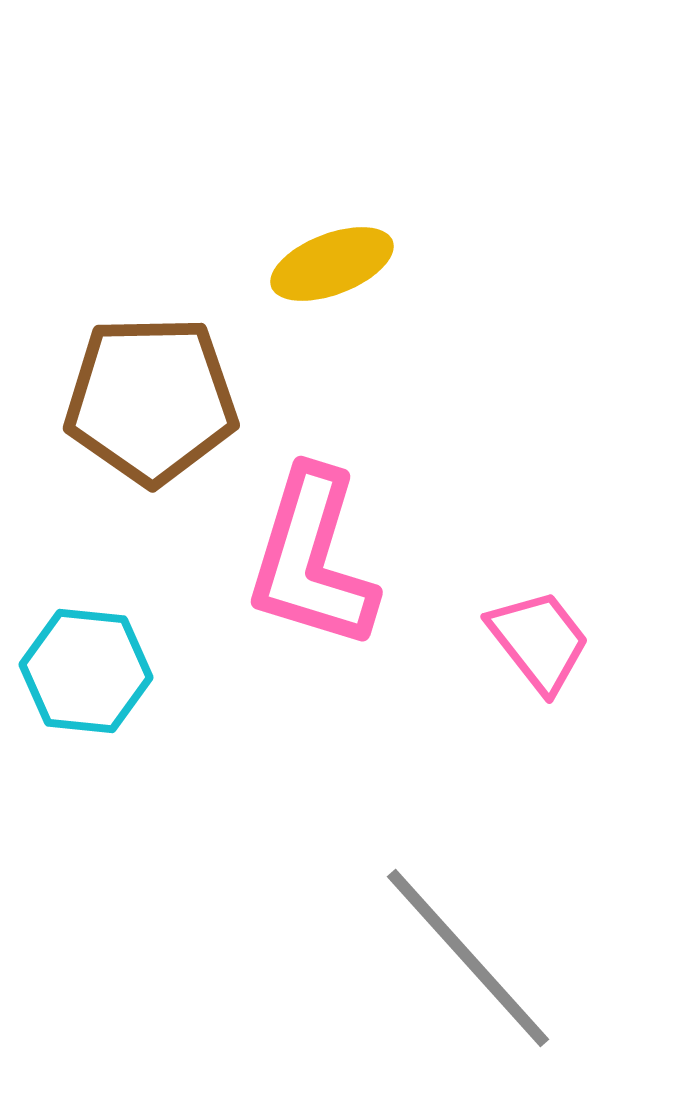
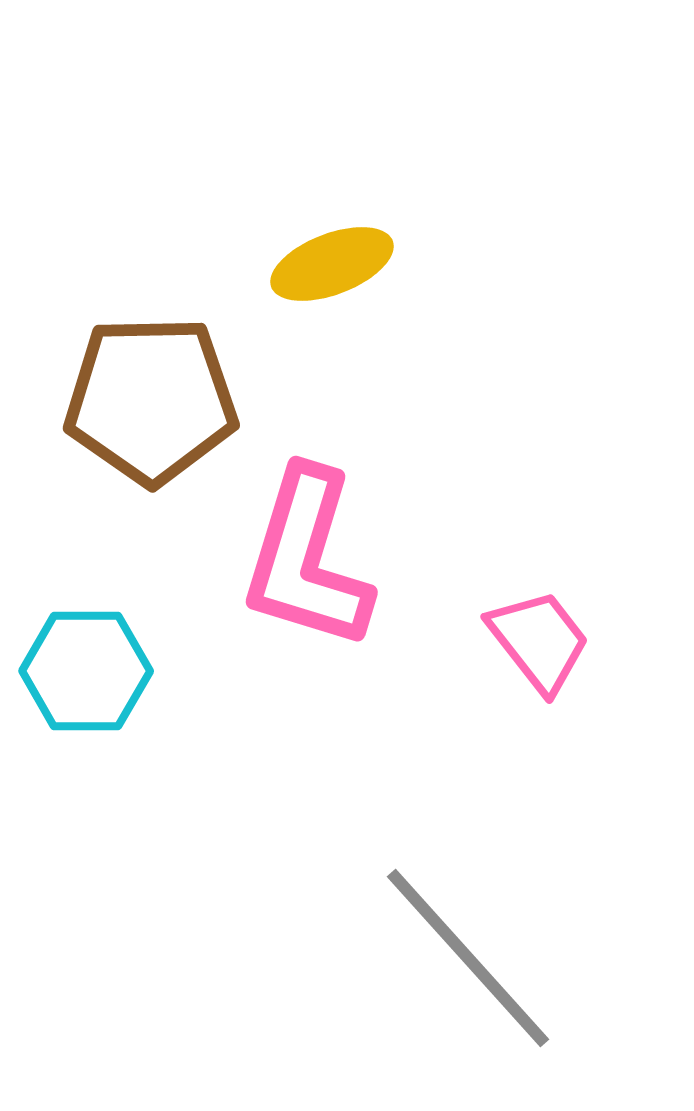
pink L-shape: moved 5 px left
cyan hexagon: rotated 6 degrees counterclockwise
